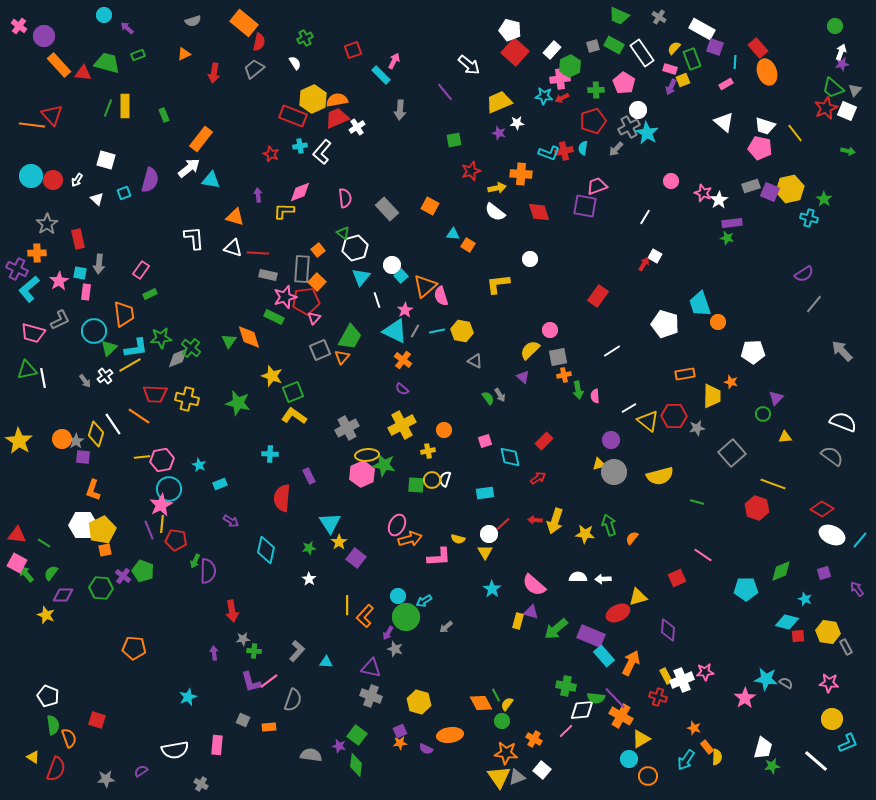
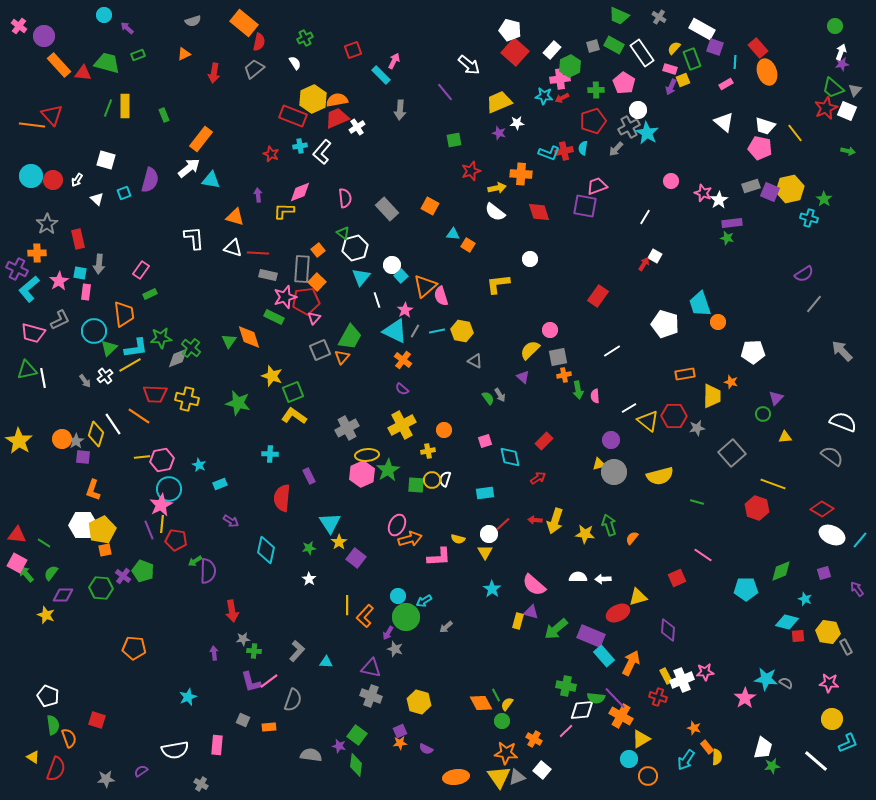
green star at (384, 465): moved 4 px right, 5 px down; rotated 30 degrees clockwise
green arrow at (195, 561): rotated 32 degrees clockwise
orange ellipse at (450, 735): moved 6 px right, 42 px down
